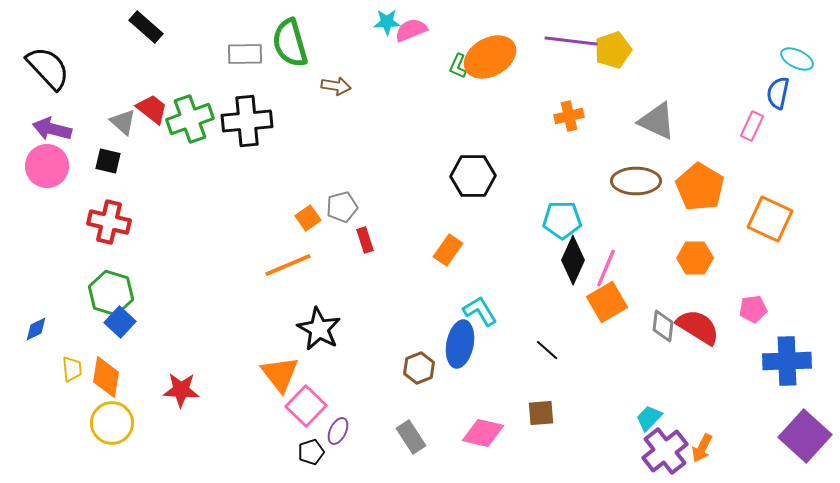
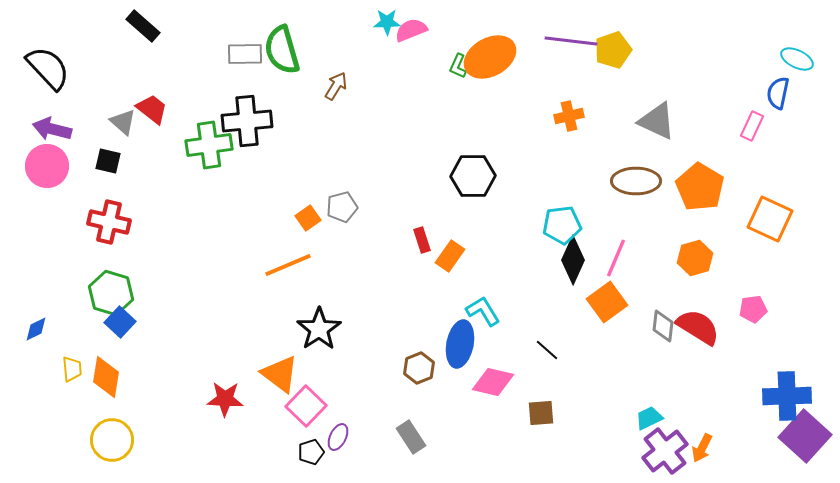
black rectangle at (146, 27): moved 3 px left, 1 px up
green semicircle at (290, 43): moved 8 px left, 7 px down
brown arrow at (336, 86): rotated 68 degrees counterclockwise
green cross at (190, 119): moved 19 px right, 26 px down; rotated 12 degrees clockwise
cyan pentagon at (562, 220): moved 5 px down; rotated 6 degrees counterclockwise
red rectangle at (365, 240): moved 57 px right
orange rectangle at (448, 250): moved 2 px right, 6 px down
orange hexagon at (695, 258): rotated 16 degrees counterclockwise
pink line at (606, 268): moved 10 px right, 10 px up
orange square at (607, 302): rotated 6 degrees counterclockwise
cyan L-shape at (480, 311): moved 3 px right
black star at (319, 329): rotated 9 degrees clockwise
blue cross at (787, 361): moved 35 px down
orange triangle at (280, 374): rotated 15 degrees counterclockwise
red star at (181, 390): moved 44 px right, 9 px down
cyan trapezoid at (649, 418): rotated 20 degrees clockwise
yellow circle at (112, 423): moved 17 px down
purple ellipse at (338, 431): moved 6 px down
pink diamond at (483, 433): moved 10 px right, 51 px up
